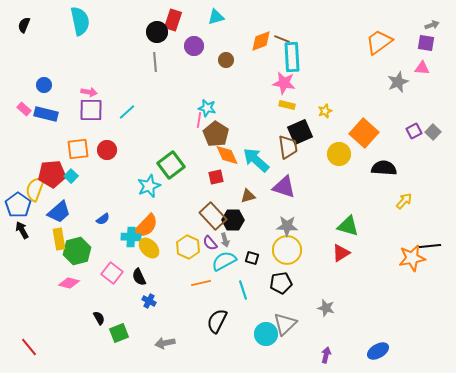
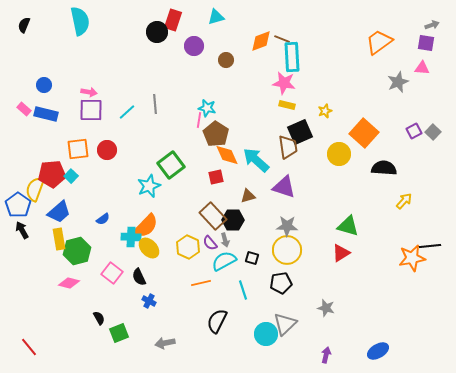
gray line at (155, 62): moved 42 px down
